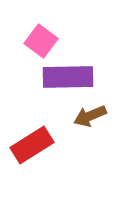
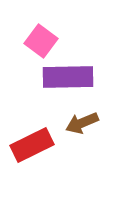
brown arrow: moved 8 px left, 7 px down
red rectangle: rotated 6 degrees clockwise
